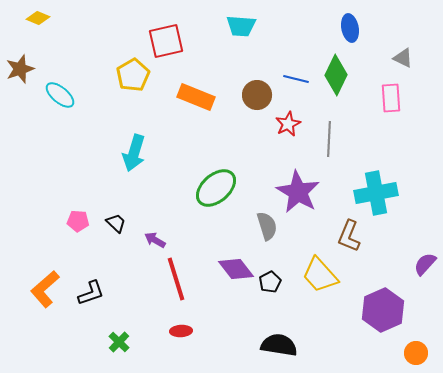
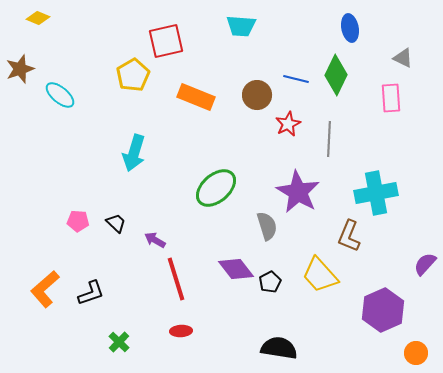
black semicircle: moved 3 px down
